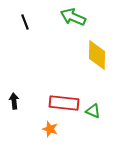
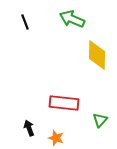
green arrow: moved 1 px left, 2 px down
black arrow: moved 15 px right, 27 px down; rotated 14 degrees counterclockwise
green triangle: moved 7 px right, 9 px down; rotated 49 degrees clockwise
orange star: moved 6 px right, 9 px down
